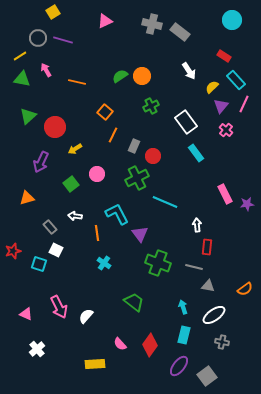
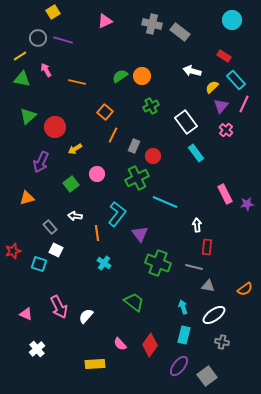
white arrow at (189, 71): moved 3 px right; rotated 138 degrees clockwise
cyan L-shape at (117, 214): rotated 65 degrees clockwise
